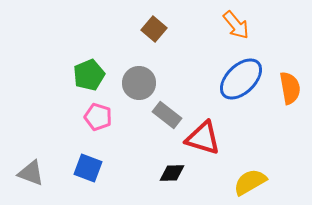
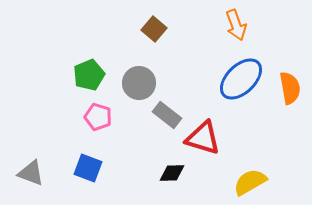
orange arrow: rotated 20 degrees clockwise
